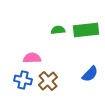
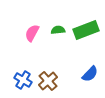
green rectangle: rotated 15 degrees counterclockwise
pink semicircle: moved 25 px up; rotated 60 degrees counterclockwise
blue cross: rotated 18 degrees clockwise
